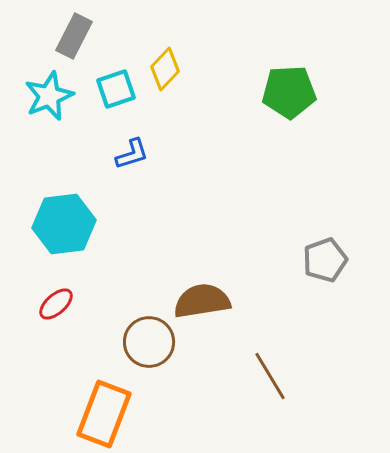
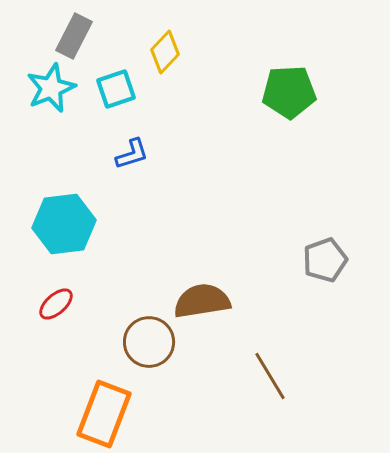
yellow diamond: moved 17 px up
cyan star: moved 2 px right, 8 px up
